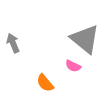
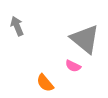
gray arrow: moved 4 px right, 17 px up
